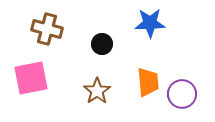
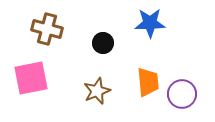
black circle: moved 1 px right, 1 px up
brown star: rotated 12 degrees clockwise
